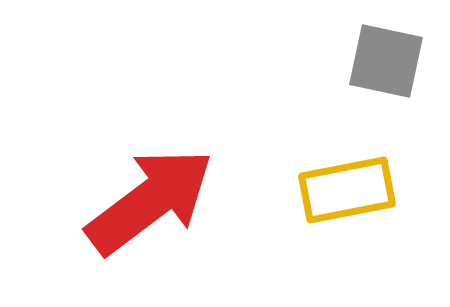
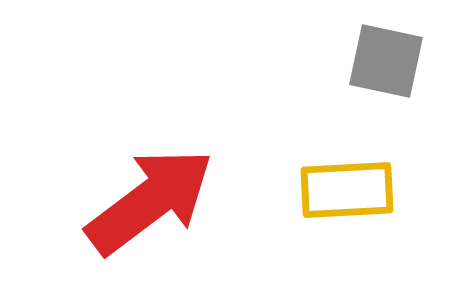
yellow rectangle: rotated 8 degrees clockwise
